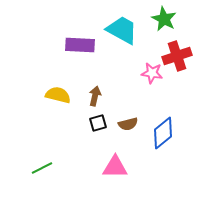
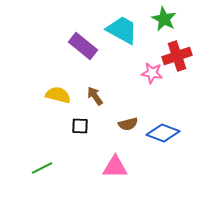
purple rectangle: moved 3 px right, 1 px down; rotated 36 degrees clockwise
brown arrow: rotated 48 degrees counterclockwise
black square: moved 18 px left, 3 px down; rotated 18 degrees clockwise
blue diamond: rotated 60 degrees clockwise
